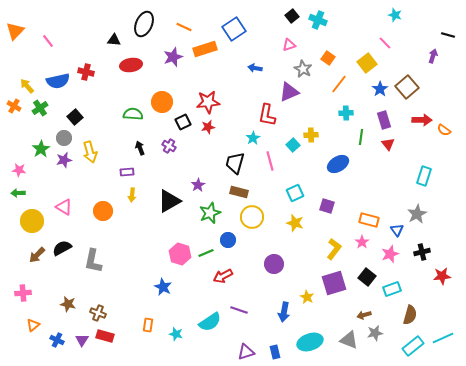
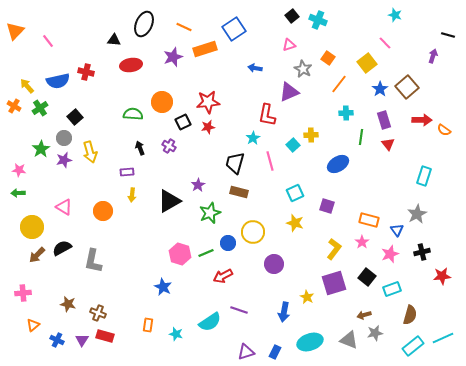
yellow circle at (252, 217): moved 1 px right, 15 px down
yellow circle at (32, 221): moved 6 px down
blue circle at (228, 240): moved 3 px down
blue rectangle at (275, 352): rotated 40 degrees clockwise
